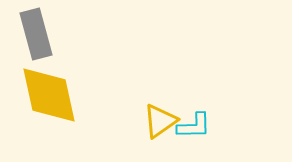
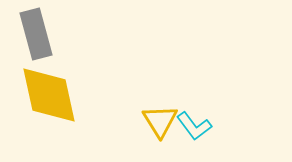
yellow triangle: rotated 27 degrees counterclockwise
cyan L-shape: rotated 54 degrees clockwise
